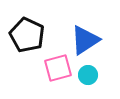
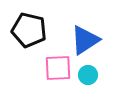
black pentagon: moved 2 px right, 5 px up; rotated 12 degrees counterclockwise
pink square: rotated 12 degrees clockwise
